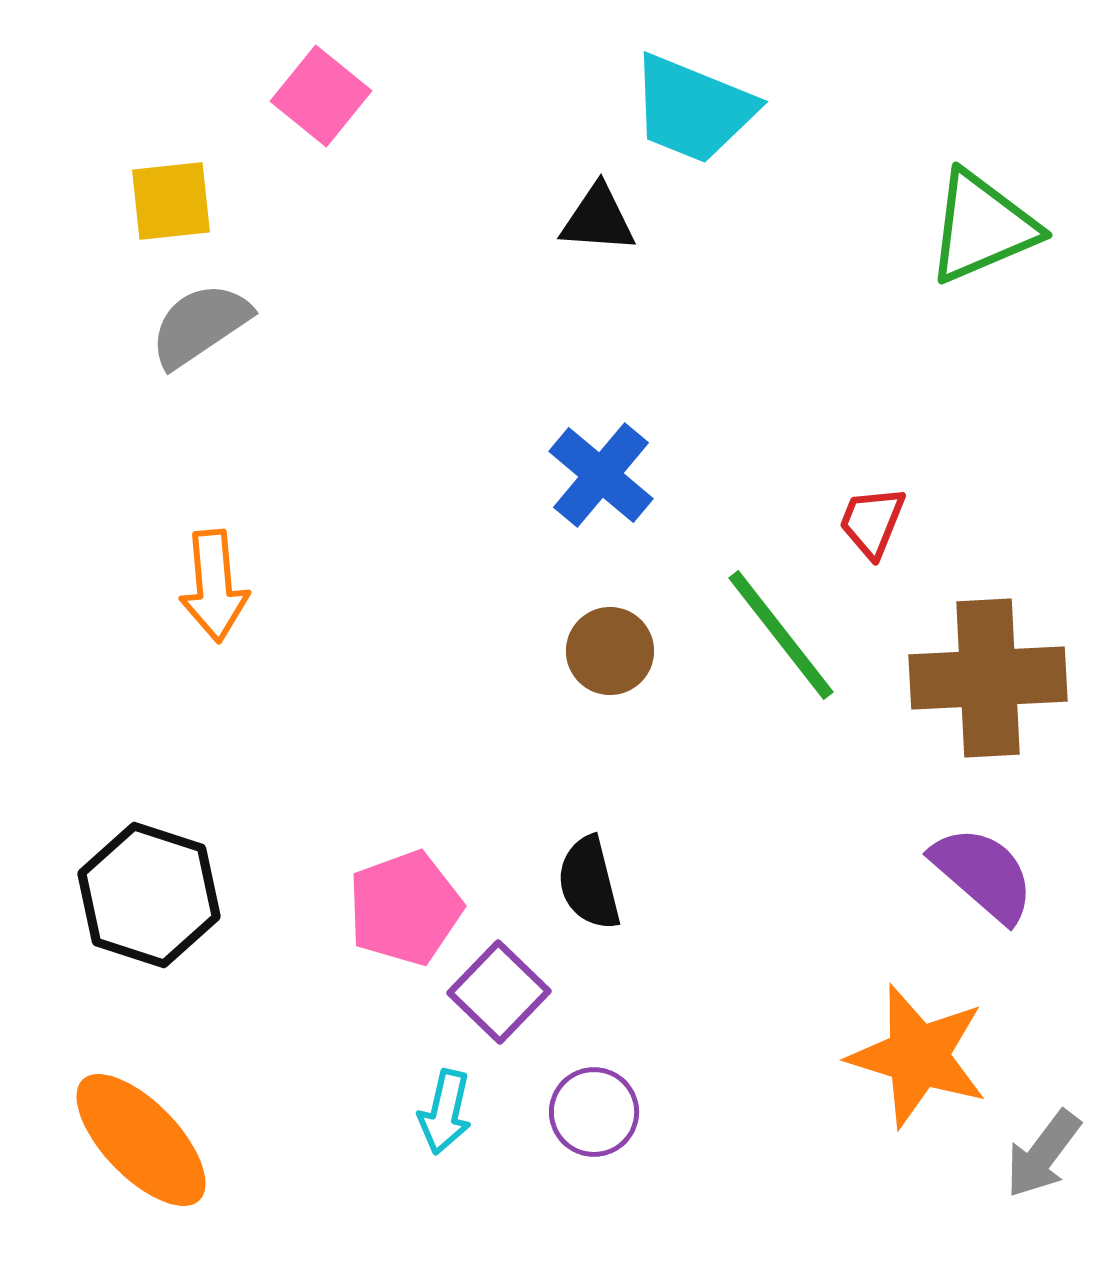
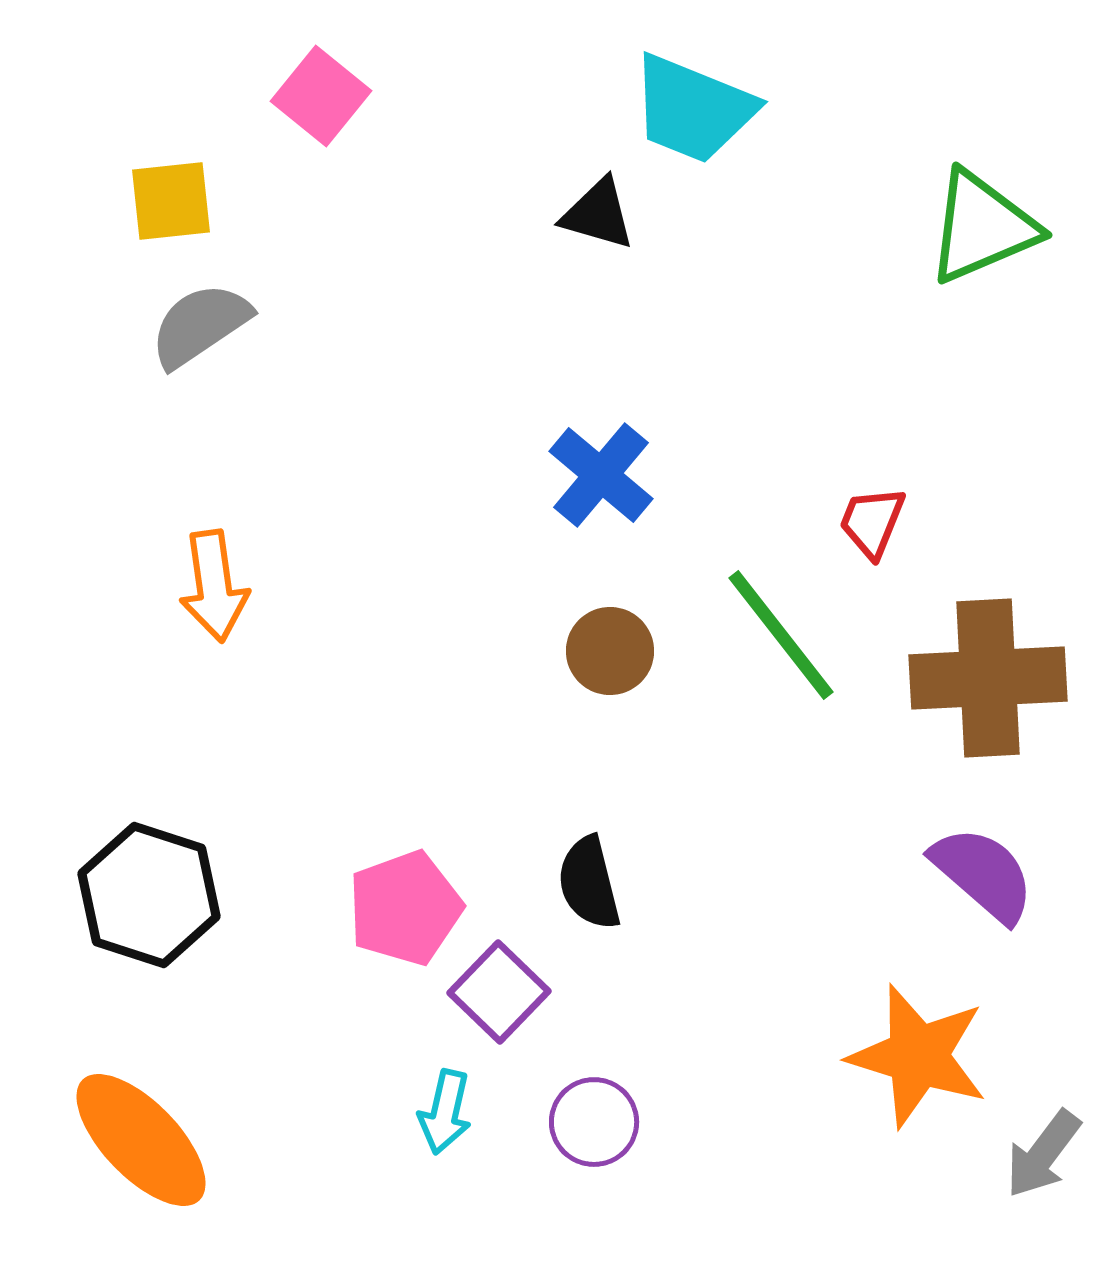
black triangle: moved 5 px up; rotated 12 degrees clockwise
orange arrow: rotated 3 degrees counterclockwise
purple circle: moved 10 px down
